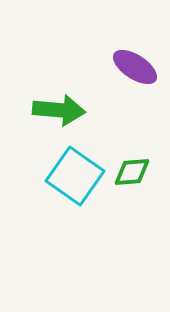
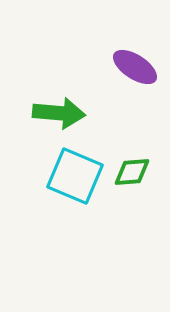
green arrow: moved 3 px down
cyan square: rotated 12 degrees counterclockwise
